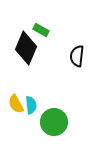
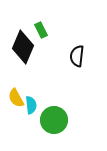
green rectangle: rotated 35 degrees clockwise
black diamond: moved 3 px left, 1 px up
yellow semicircle: moved 6 px up
green circle: moved 2 px up
